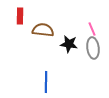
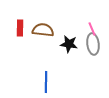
red rectangle: moved 12 px down
gray ellipse: moved 4 px up
